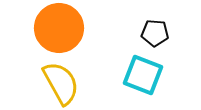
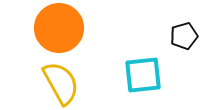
black pentagon: moved 29 px right, 3 px down; rotated 20 degrees counterclockwise
cyan square: rotated 27 degrees counterclockwise
